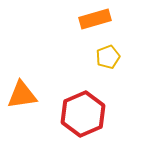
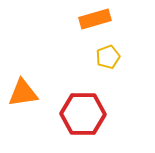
orange triangle: moved 1 px right, 2 px up
red hexagon: rotated 24 degrees clockwise
